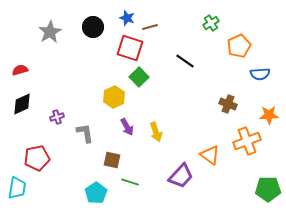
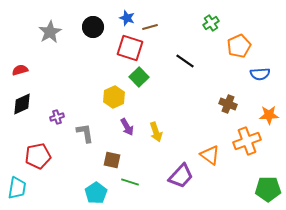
red pentagon: moved 1 px right, 2 px up
